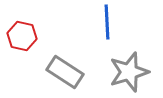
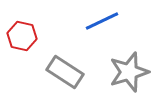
blue line: moved 5 px left, 1 px up; rotated 68 degrees clockwise
